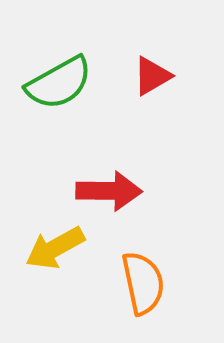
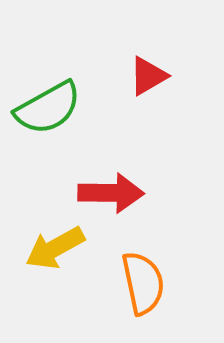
red triangle: moved 4 px left
green semicircle: moved 11 px left, 25 px down
red arrow: moved 2 px right, 2 px down
